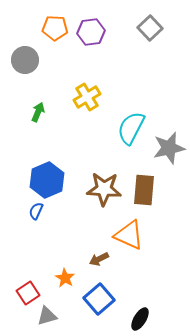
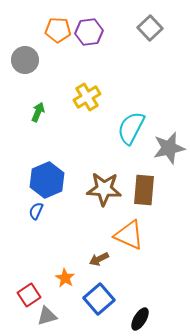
orange pentagon: moved 3 px right, 2 px down
purple hexagon: moved 2 px left
red square: moved 1 px right, 2 px down
